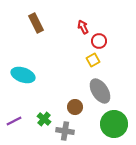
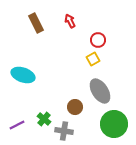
red arrow: moved 13 px left, 6 px up
red circle: moved 1 px left, 1 px up
yellow square: moved 1 px up
purple line: moved 3 px right, 4 px down
gray cross: moved 1 px left
